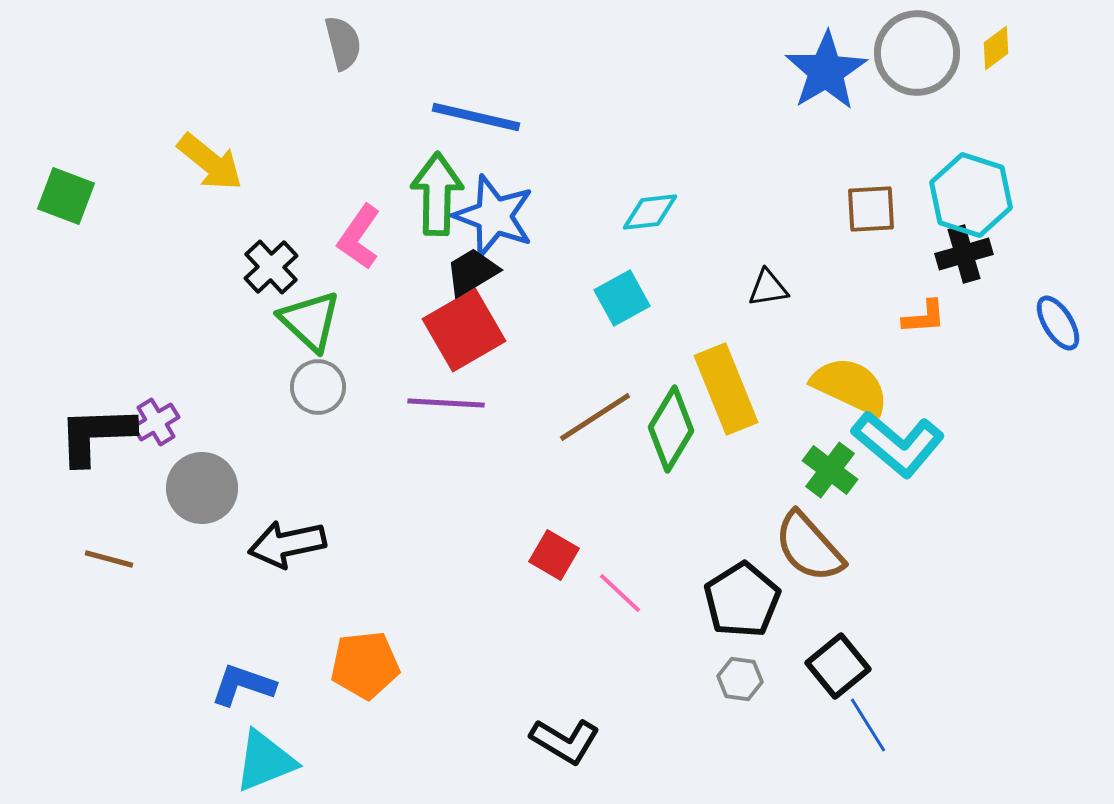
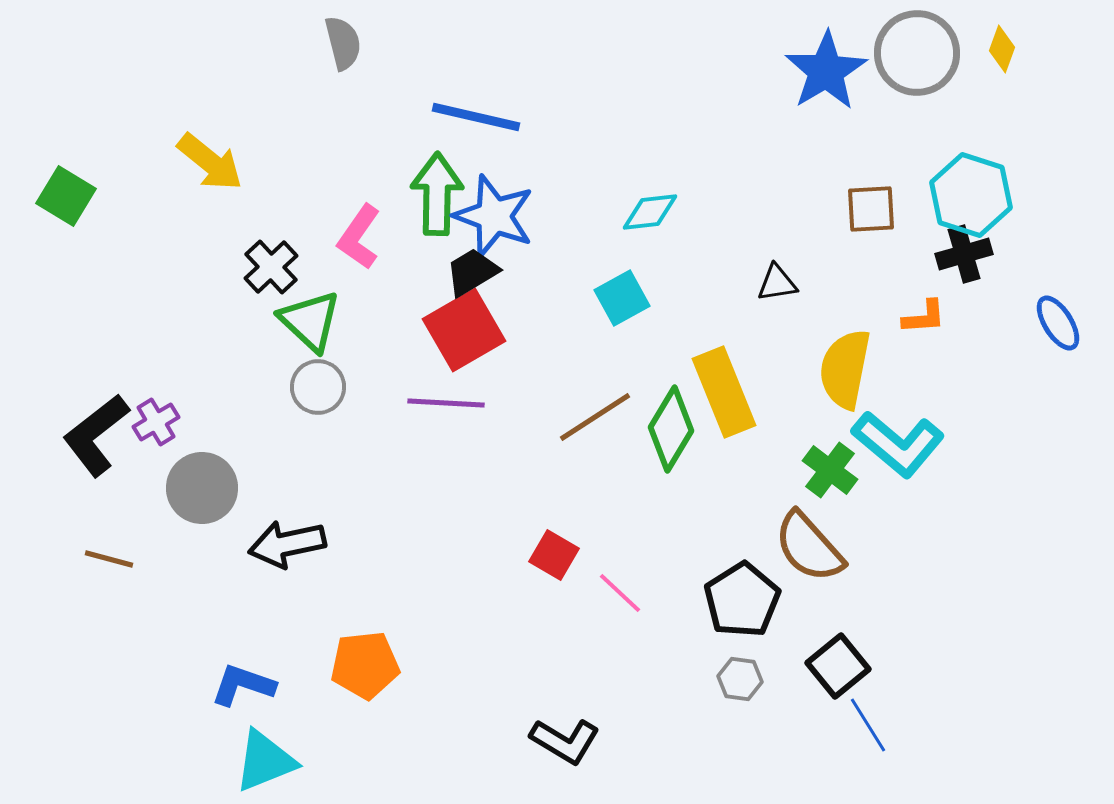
yellow diamond at (996, 48): moved 6 px right, 1 px down; rotated 33 degrees counterclockwise
green square at (66, 196): rotated 10 degrees clockwise
black triangle at (768, 288): moved 9 px right, 5 px up
yellow semicircle at (850, 386): moved 5 px left, 17 px up; rotated 104 degrees counterclockwise
yellow rectangle at (726, 389): moved 2 px left, 3 px down
black L-shape at (96, 435): rotated 36 degrees counterclockwise
